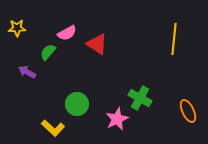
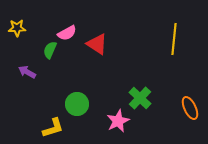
green semicircle: moved 2 px right, 2 px up; rotated 18 degrees counterclockwise
green cross: rotated 15 degrees clockwise
orange ellipse: moved 2 px right, 3 px up
pink star: moved 1 px right, 2 px down
yellow L-shape: rotated 60 degrees counterclockwise
